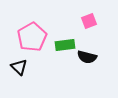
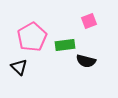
black semicircle: moved 1 px left, 4 px down
